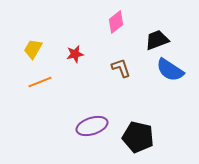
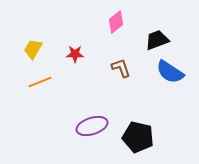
red star: rotated 12 degrees clockwise
blue semicircle: moved 2 px down
